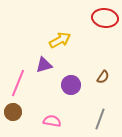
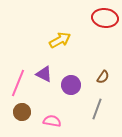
purple triangle: moved 9 px down; rotated 42 degrees clockwise
brown circle: moved 9 px right
gray line: moved 3 px left, 10 px up
